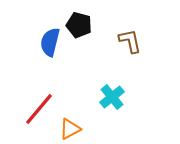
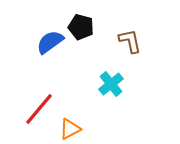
black pentagon: moved 2 px right, 2 px down
blue semicircle: rotated 40 degrees clockwise
cyan cross: moved 1 px left, 13 px up
